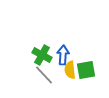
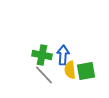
green cross: rotated 18 degrees counterclockwise
green square: moved 1 px down
